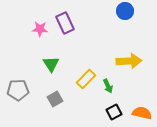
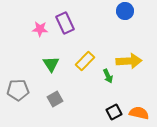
yellow rectangle: moved 1 px left, 18 px up
green arrow: moved 10 px up
orange semicircle: moved 3 px left
